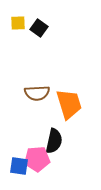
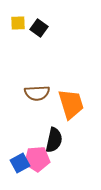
orange trapezoid: moved 2 px right
black semicircle: moved 1 px up
blue square: moved 1 px right, 3 px up; rotated 36 degrees counterclockwise
